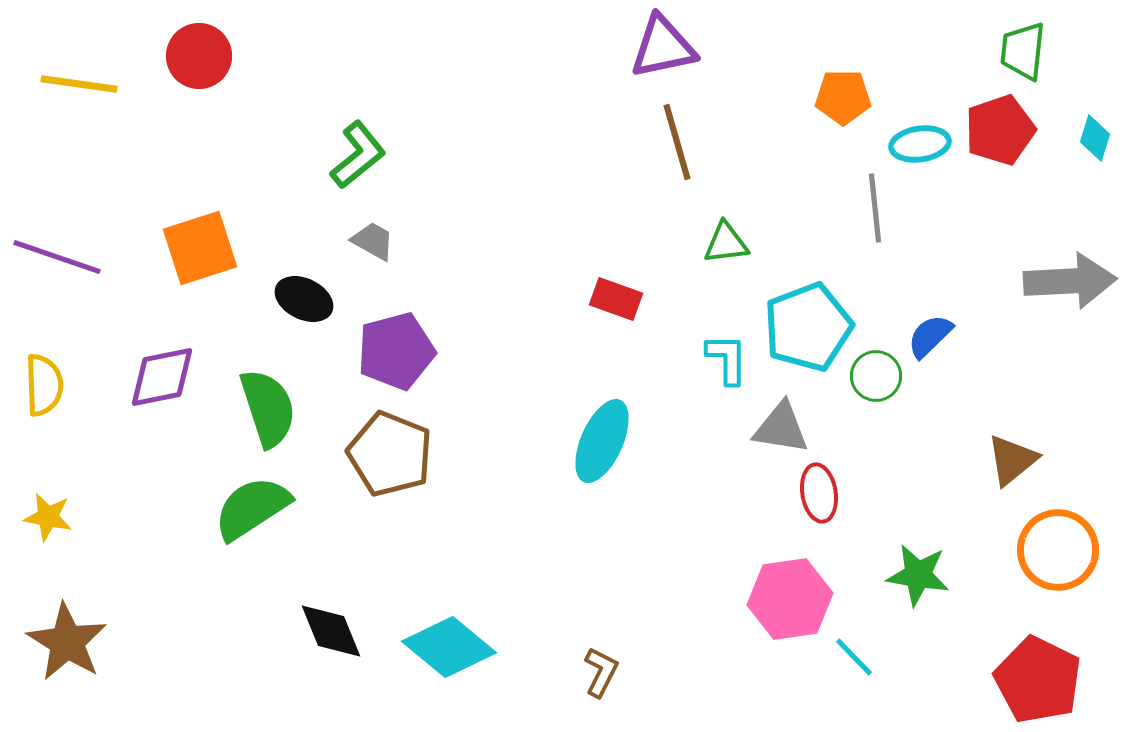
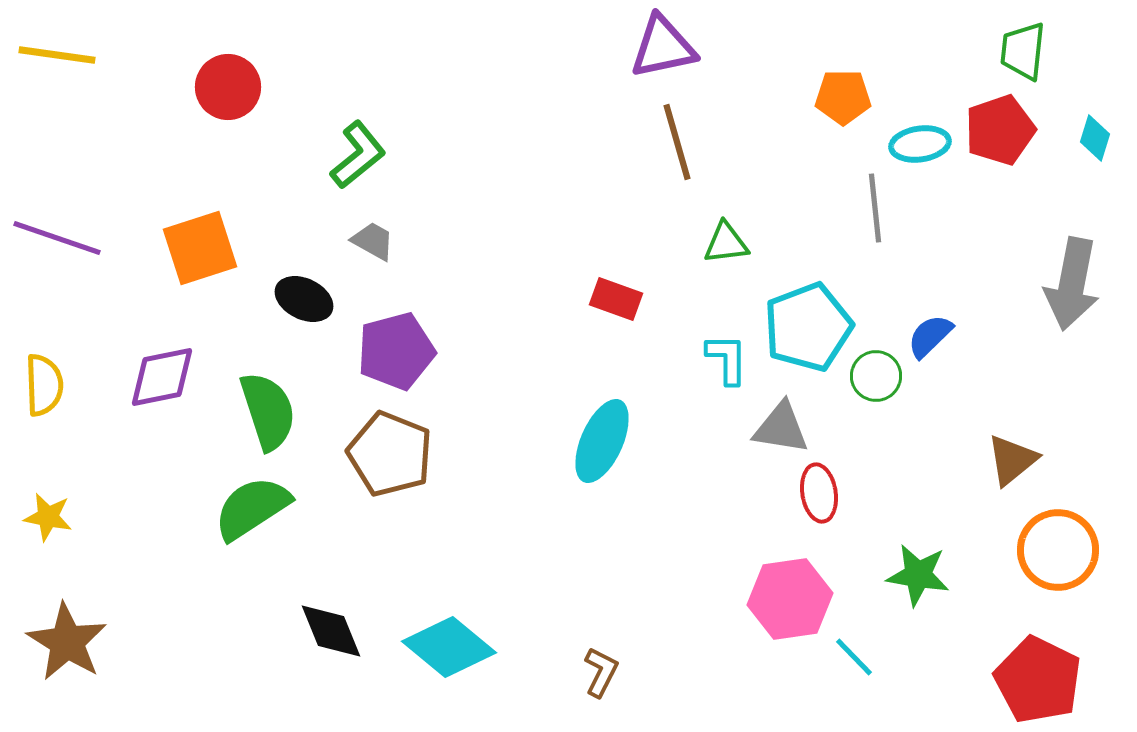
red circle at (199, 56): moved 29 px right, 31 px down
yellow line at (79, 84): moved 22 px left, 29 px up
purple line at (57, 257): moved 19 px up
gray arrow at (1070, 281): moved 2 px right, 3 px down; rotated 104 degrees clockwise
green semicircle at (268, 408): moved 3 px down
